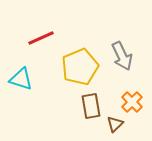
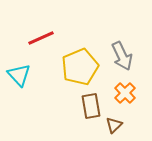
cyan triangle: moved 2 px left, 4 px up; rotated 30 degrees clockwise
orange cross: moved 7 px left, 9 px up
brown triangle: moved 1 px left, 1 px down
